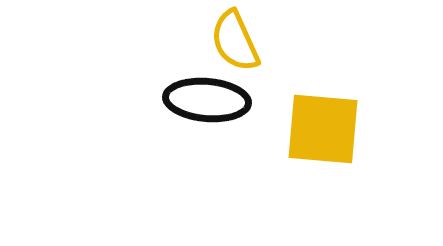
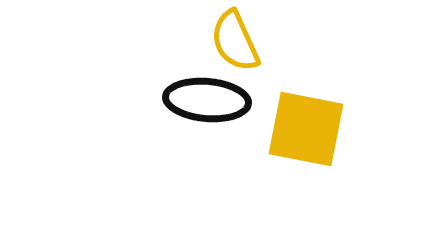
yellow square: moved 17 px left; rotated 6 degrees clockwise
